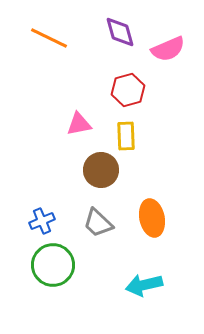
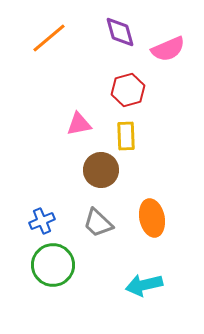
orange line: rotated 66 degrees counterclockwise
